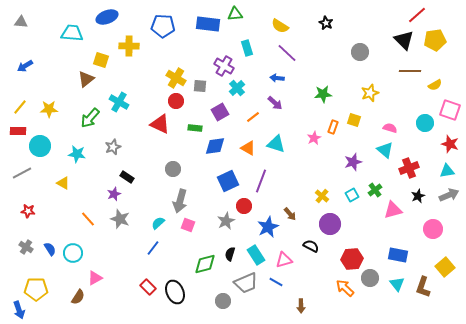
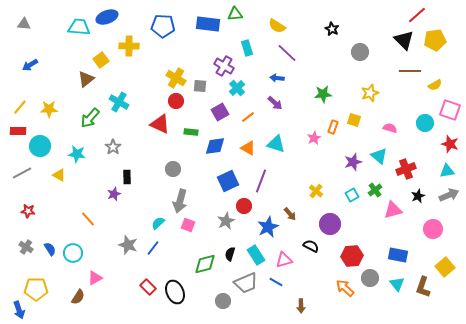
gray triangle at (21, 22): moved 3 px right, 2 px down
black star at (326, 23): moved 6 px right, 6 px down
yellow semicircle at (280, 26): moved 3 px left
cyan trapezoid at (72, 33): moved 7 px right, 6 px up
yellow square at (101, 60): rotated 35 degrees clockwise
blue arrow at (25, 66): moved 5 px right, 1 px up
orange line at (253, 117): moved 5 px left
green rectangle at (195, 128): moved 4 px left, 4 px down
gray star at (113, 147): rotated 14 degrees counterclockwise
cyan triangle at (385, 150): moved 6 px left, 6 px down
red cross at (409, 168): moved 3 px left, 1 px down
black rectangle at (127, 177): rotated 56 degrees clockwise
yellow triangle at (63, 183): moved 4 px left, 8 px up
yellow cross at (322, 196): moved 6 px left, 5 px up
gray star at (120, 219): moved 8 px right, 26 px down
red hexagon at (352, 259): moved 3 px up
